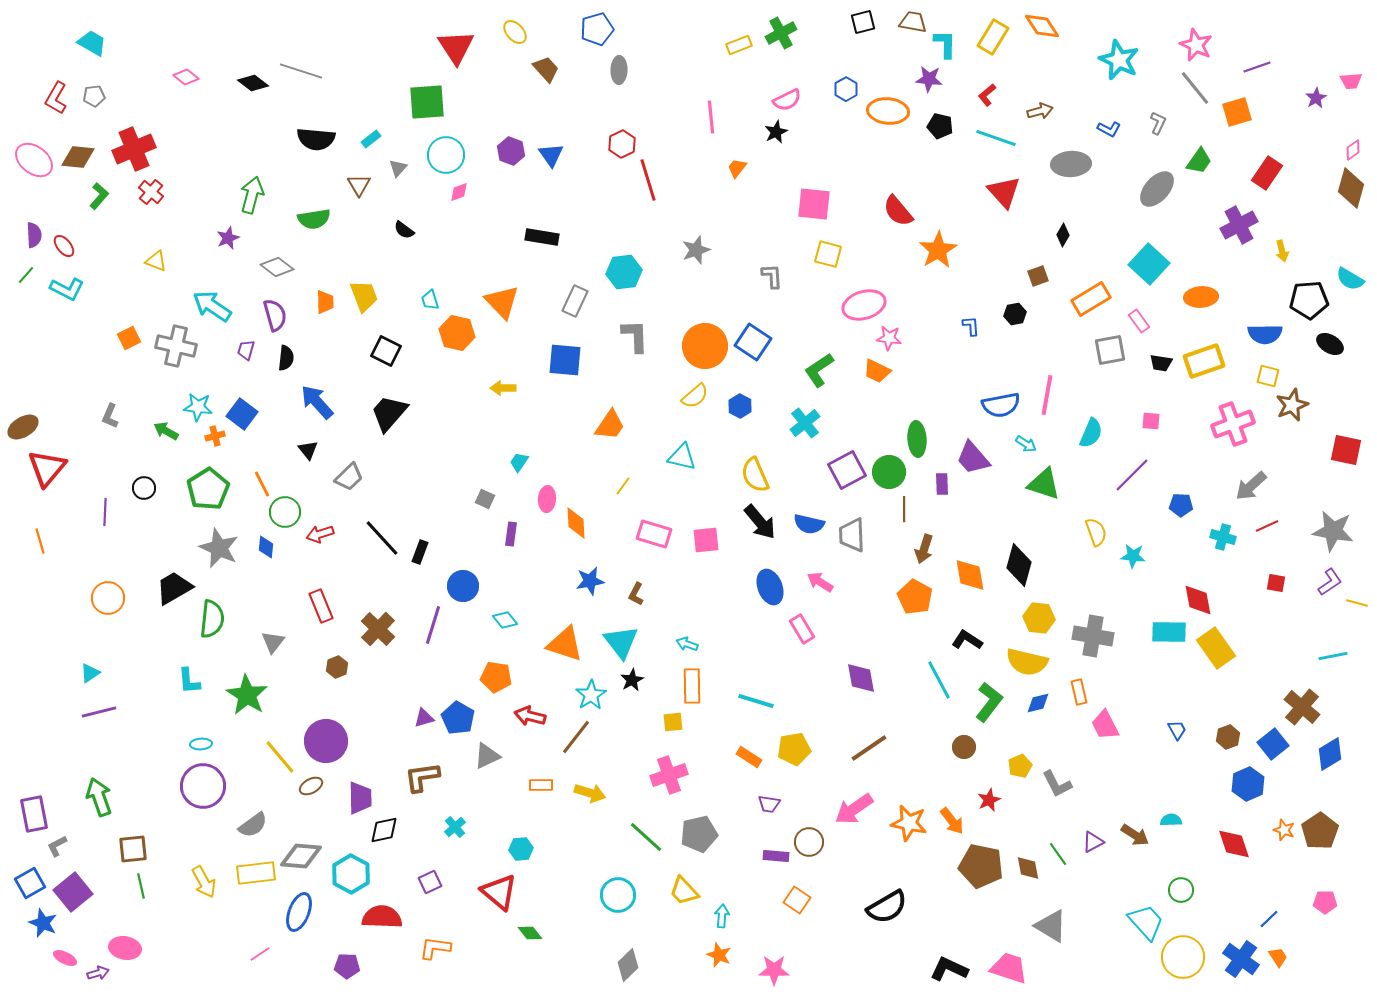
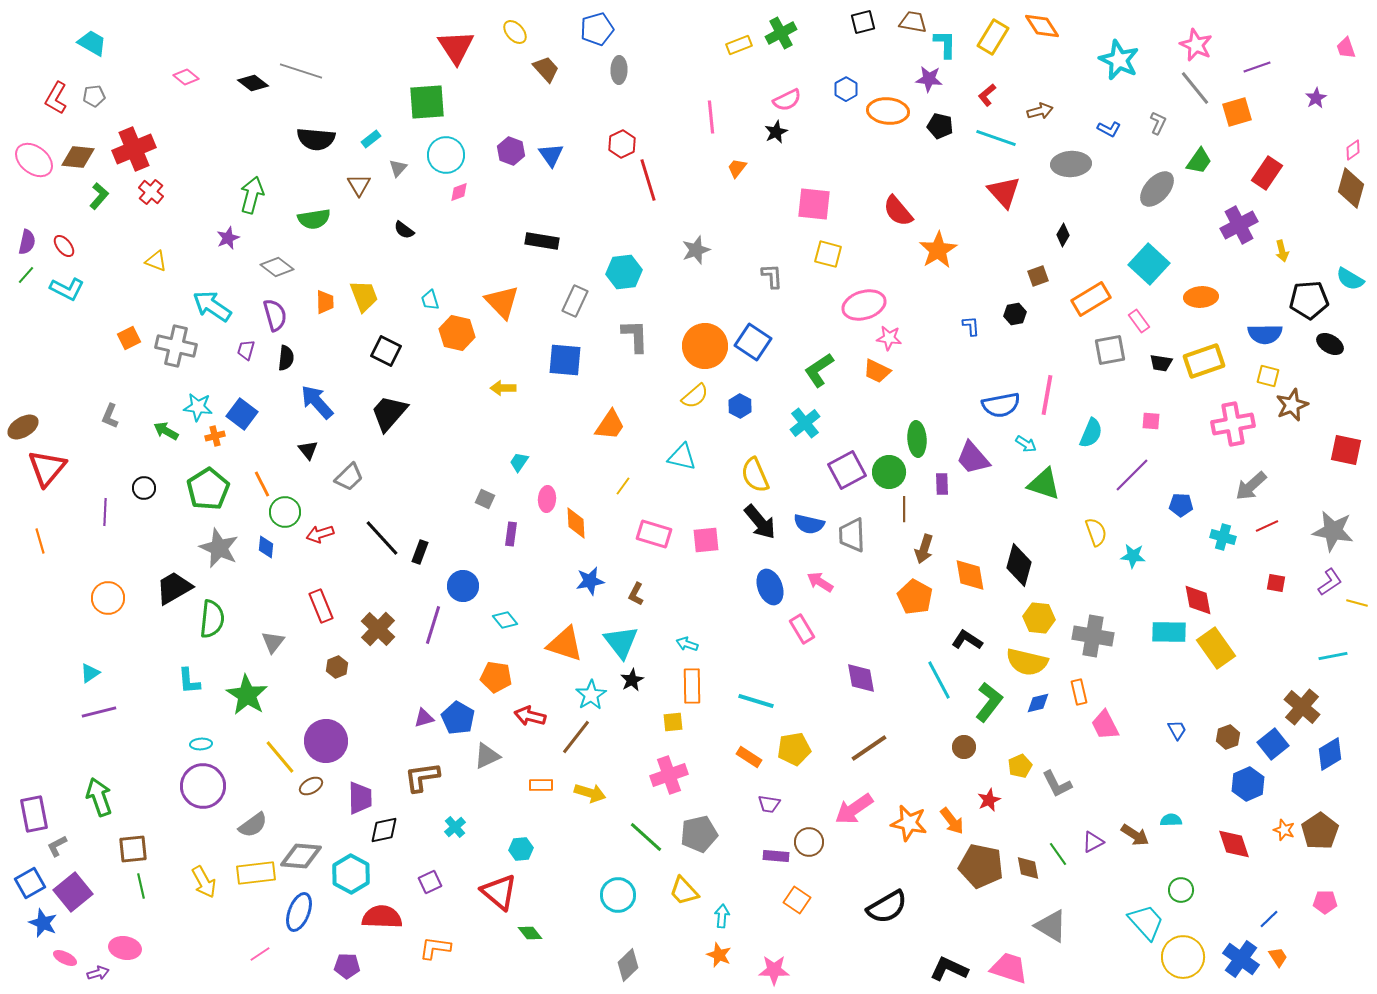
pink trapezoid at (1351, 81): moved 5 px left, 33 px up; rotated 75 degrees clockwise
purple semicircle at (34, 235): moved 7 px left, 7 px down; rotated 15 degrees clockwise
black rectangle at (542, 237): moved 4 px down
pink cross at (1233, 424): rotated 9 degrees clockwise
